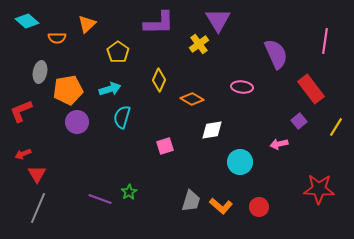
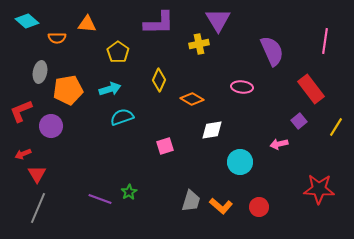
orange triangle: rotated 48 degrees clockwise
yellow cross: rotated 24 degrees clockwise
purple semicircle: moved 4 px left, 3 px up
cyan semicircle: rotated 55 degrees clockwise
purple circle: moved 26 px left, 4 px down
